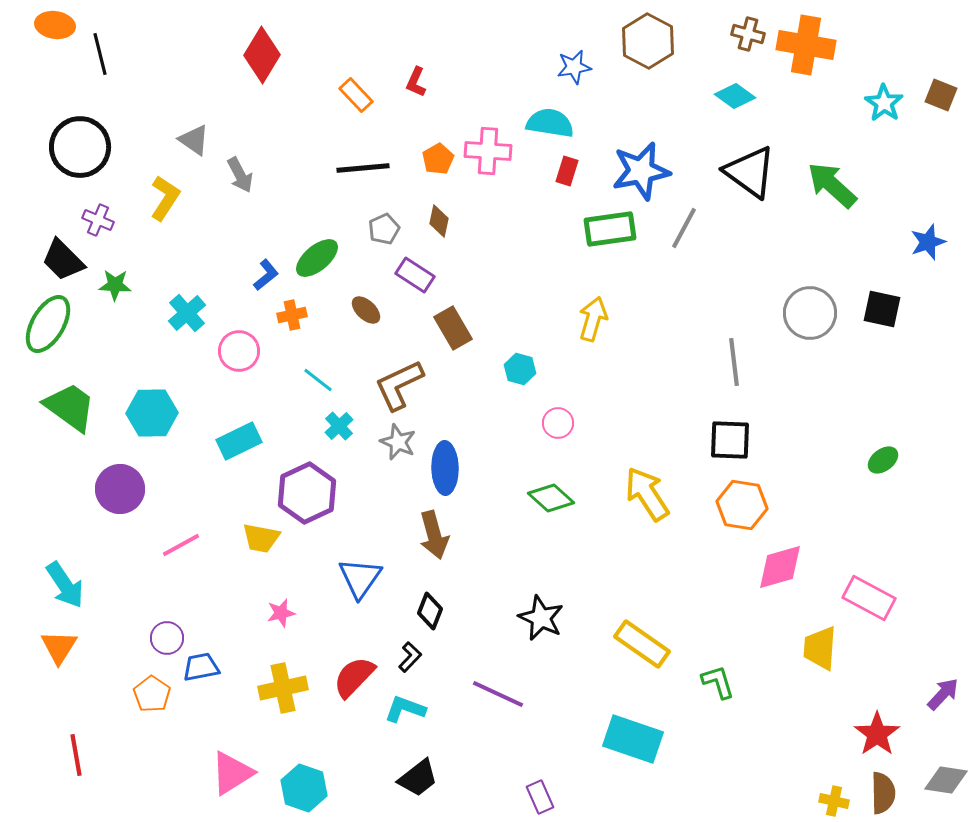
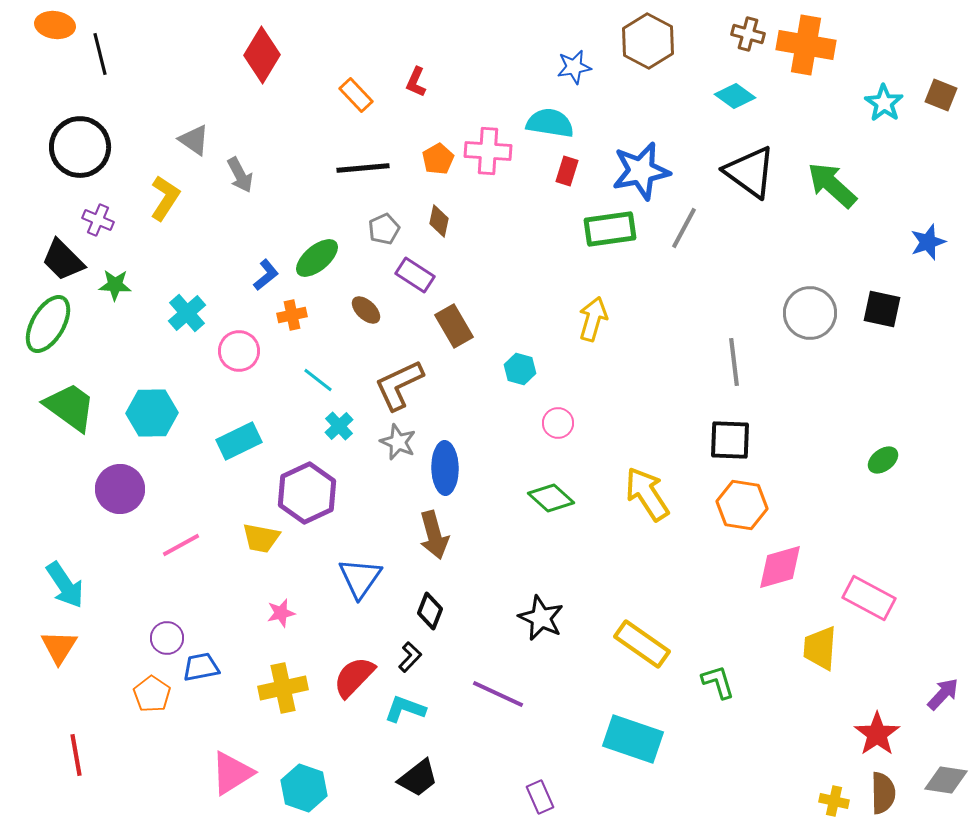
brown rectangle at (453, 328): moved 1 px right, 2 px up
